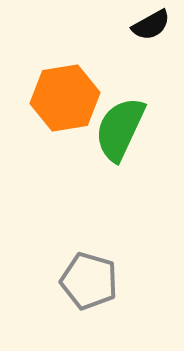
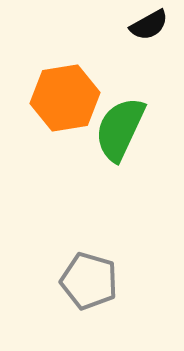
black semicircle: moved 2 px left
